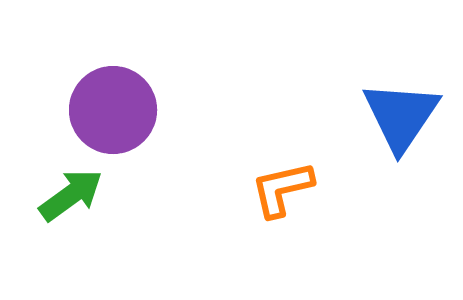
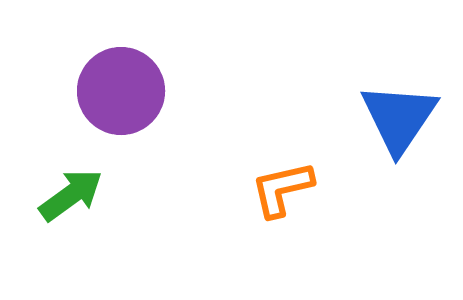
purple circle: moved 8 px right, 19 px up
blue triangle: moved 2 px left, 2 px down
